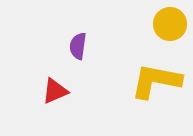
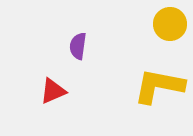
yellow L-shape: moved 3 px right, 5 px down
red triangle: moved 2 px left
